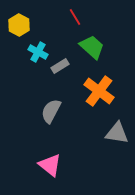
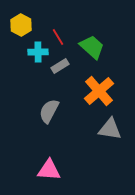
red line: moved 17 px left, 20 px down
yellow hexagon: moved 2 px right
cyan cross: rotated 30 degrees counterclockwise
orange cross: rotated 12 degrees clockwise
gray semicircle: moved 2 px left
gray triangle: moved 7 px left, 4 px up
pink triangle: moved 1 px left, 5 px down; rotated 35 degrees counterclockwise
